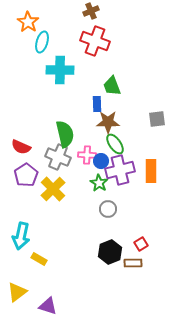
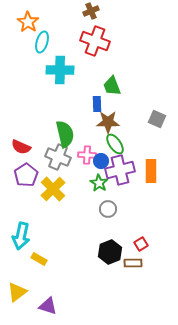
gray square: rotated 30 degrees clockwise
